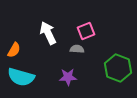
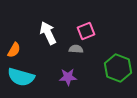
gray semicircle: moved 1 px left
